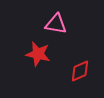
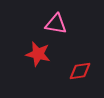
red diamond: rotated 15 degrees clockwise
